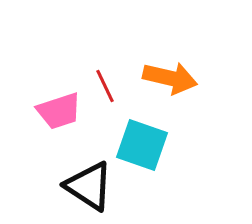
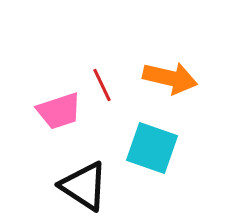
red line: moved 3 px left, 1 px up
cyan square: moved 10 px right, 3 px down
black triangle: moved 5 px left
